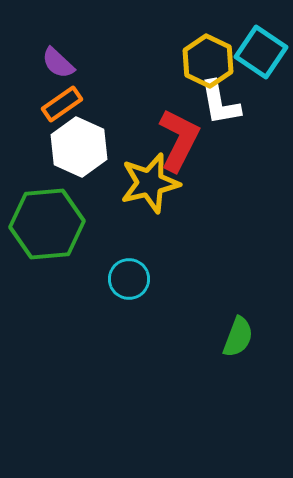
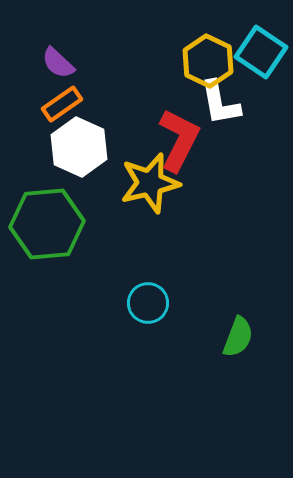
cyan circle: moved 19 px right, 24 px down
